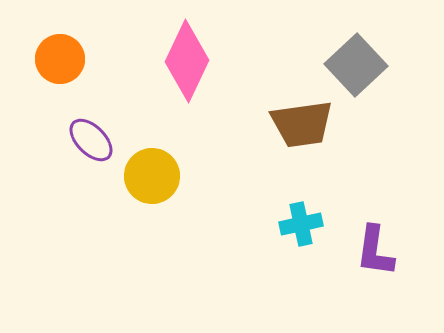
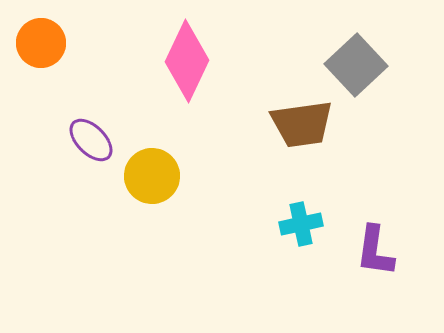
orange circle: moved 19 px left, 16 px up
